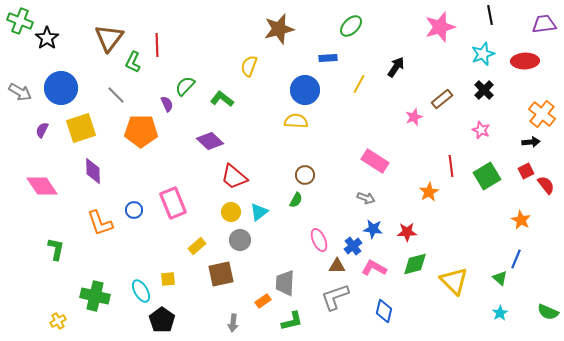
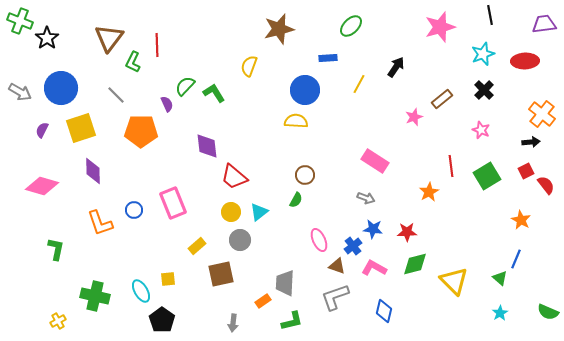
green L-shape at (222, 99): moved 8 px left, 6 px up; rotated 20 degrees clockwise
purple diamond at (210, 141): moved 3 px left, 5 px down; rotated 40 degrees clockwise
pink diamond at (42, 186): rotated 40 degrees counterclockwise
brown triangle at (337, 266): rotated 18 degrees clockwise
